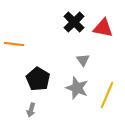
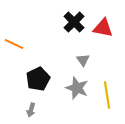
orange line: rotated 18 degrees clockwise
black pentagon: rotated 15 degrees clockwise
yellow line: rotated 32 degrees counterclockwise
